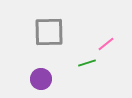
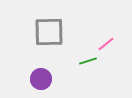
green line: moved 1 px right, 2 px up
